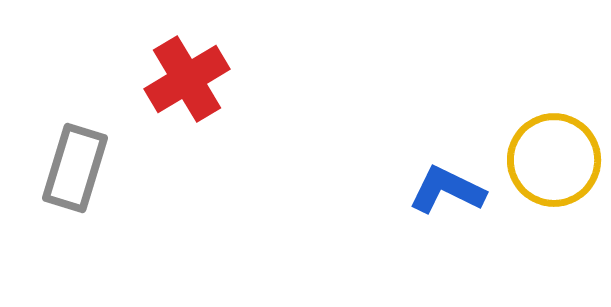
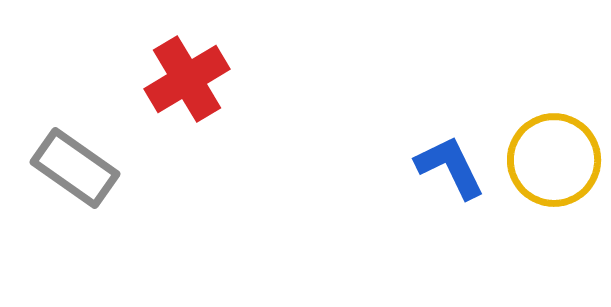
gray rectangle: rotated 72 degrees counterclockwise
blue L-shape: moved 3 px right, 23 px up; rotated 38 degrees clockwise
